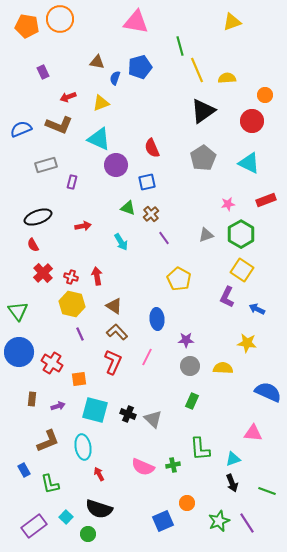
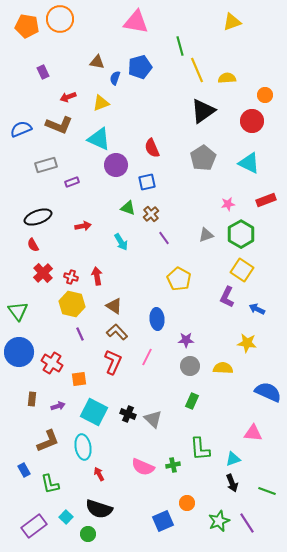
purple rectangle at (72, 182): rotated 56 degrees clockwise
cyan square at (95, 410): moved 1 px left, 2 px down; rotated 12 degrees clockwise
